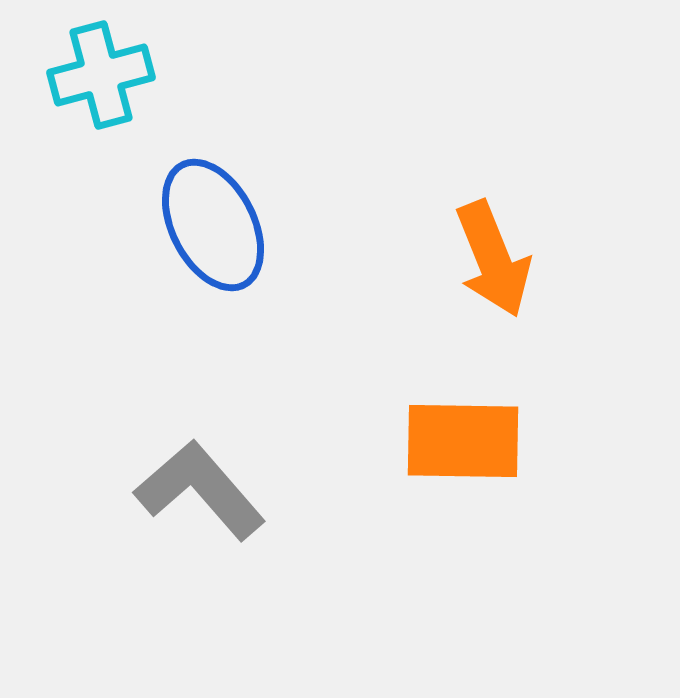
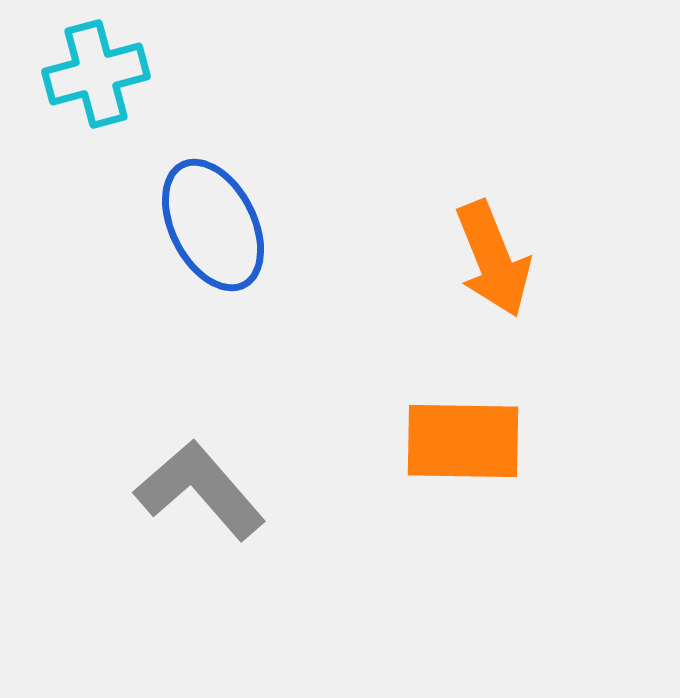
cyan cross: moved 5 px left, 1 px up
